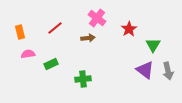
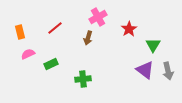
pink cross: moved 1 px right, 1 px up; rotated 24 degrees clockwise
brown arrow: rotated 112 degrees clockwise
pink semicircle: rotated 16 degrees counterclockwise
